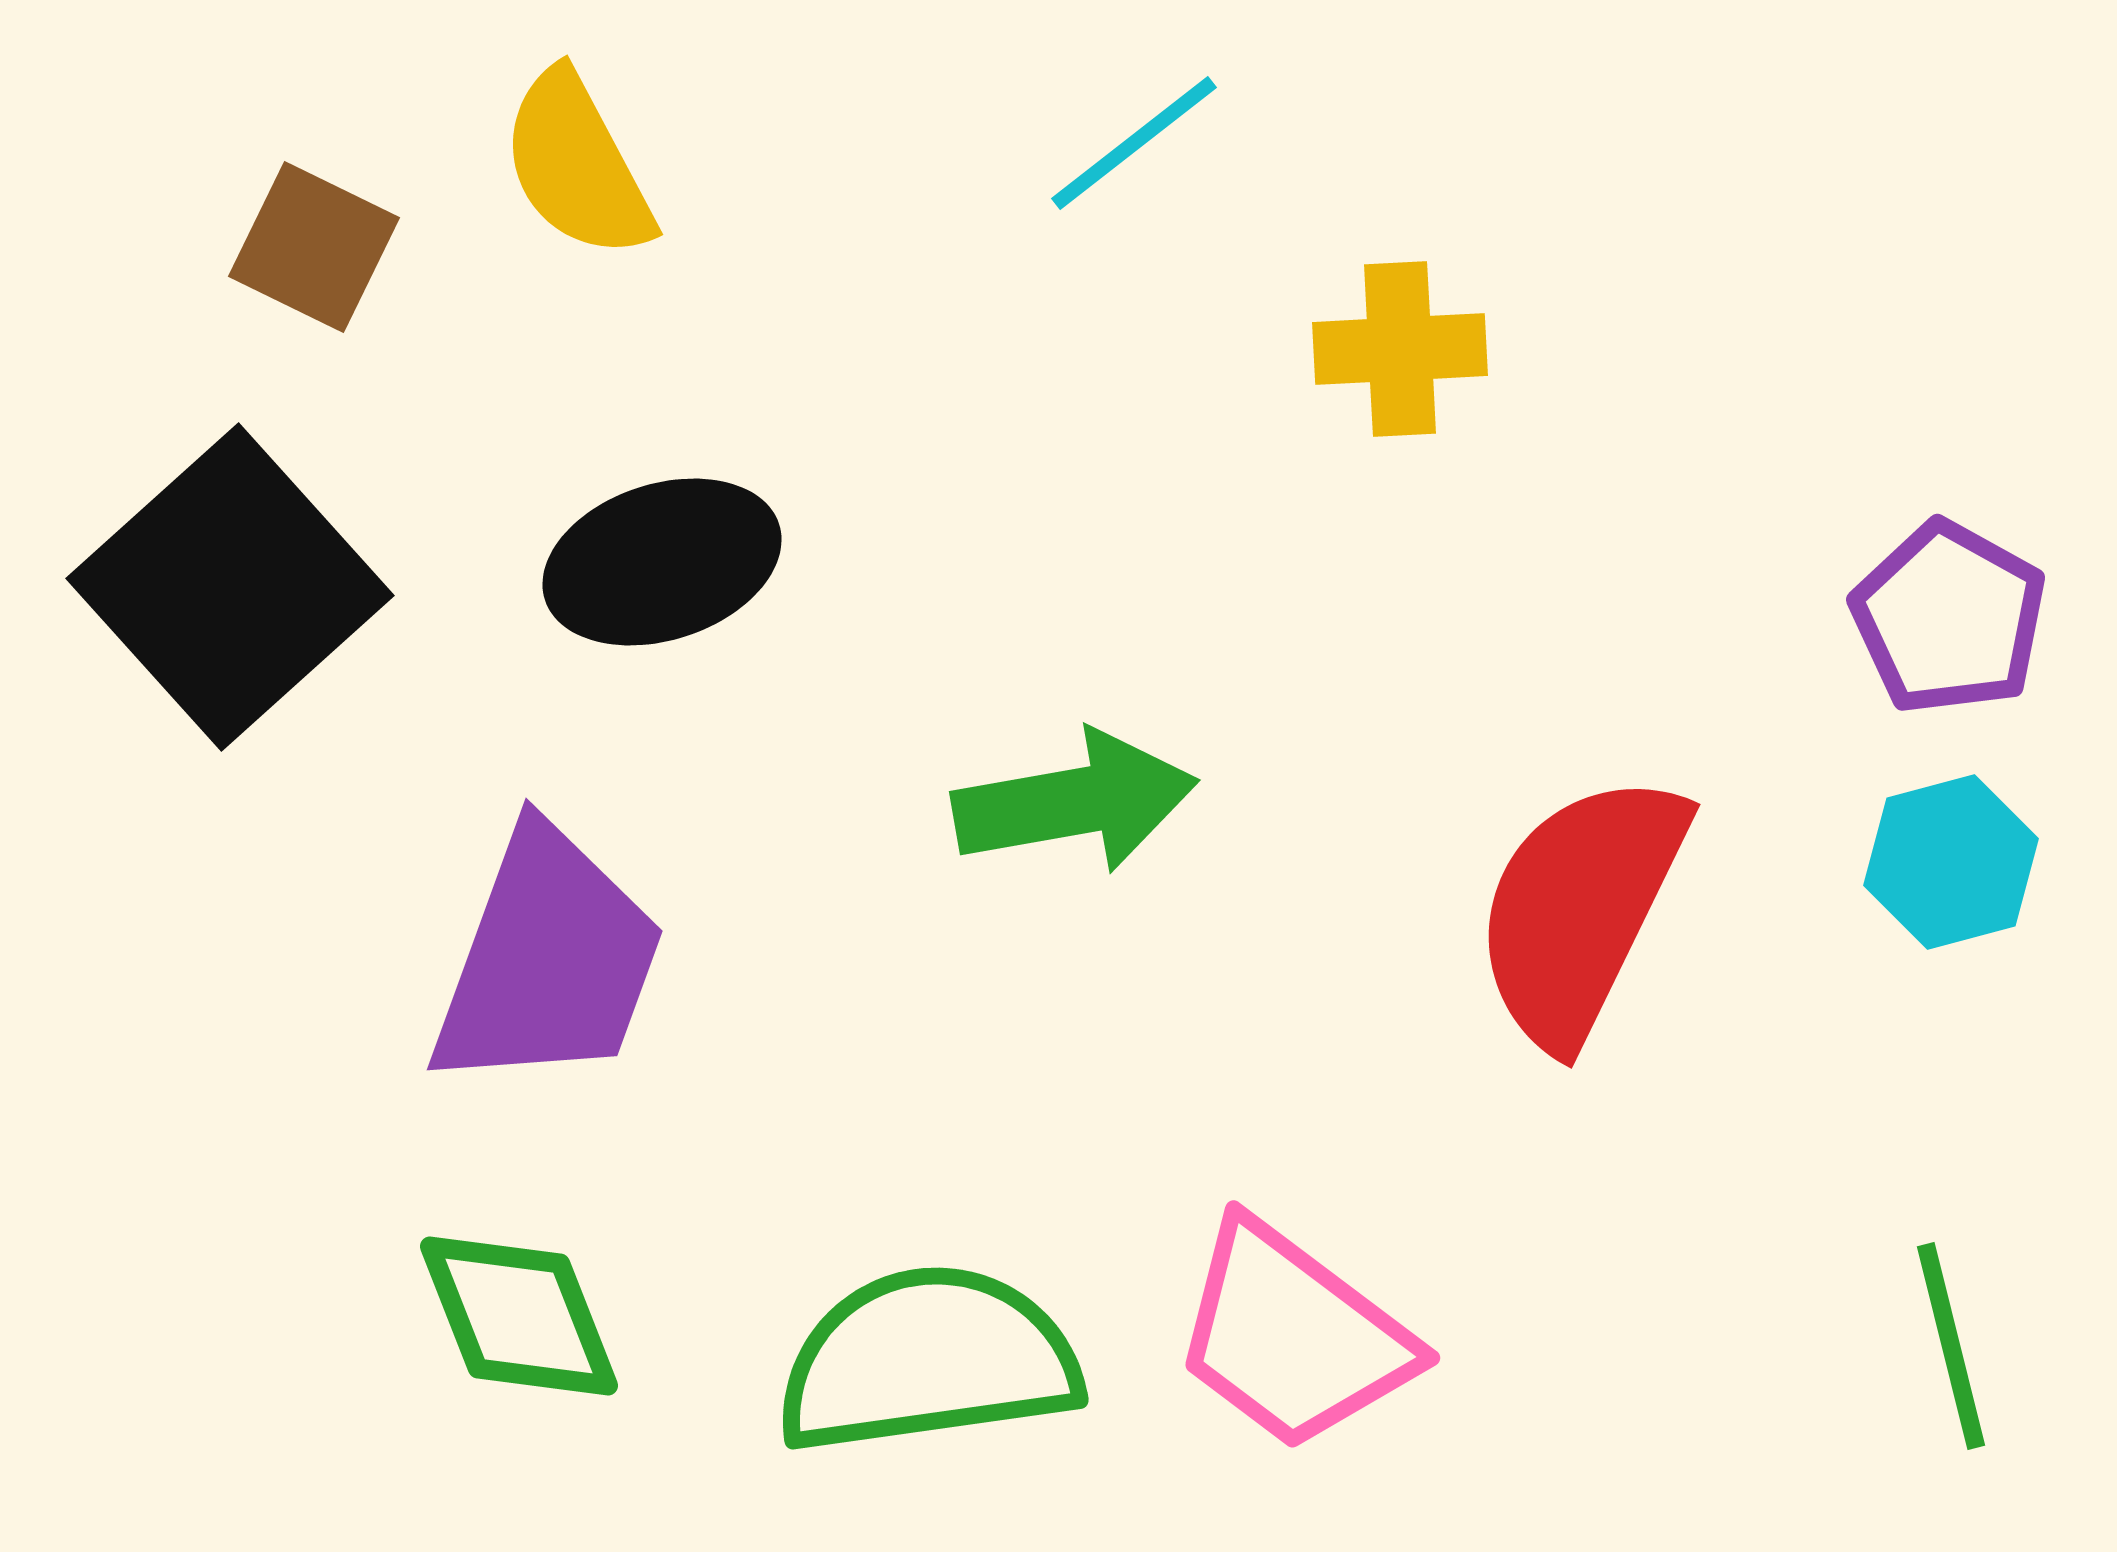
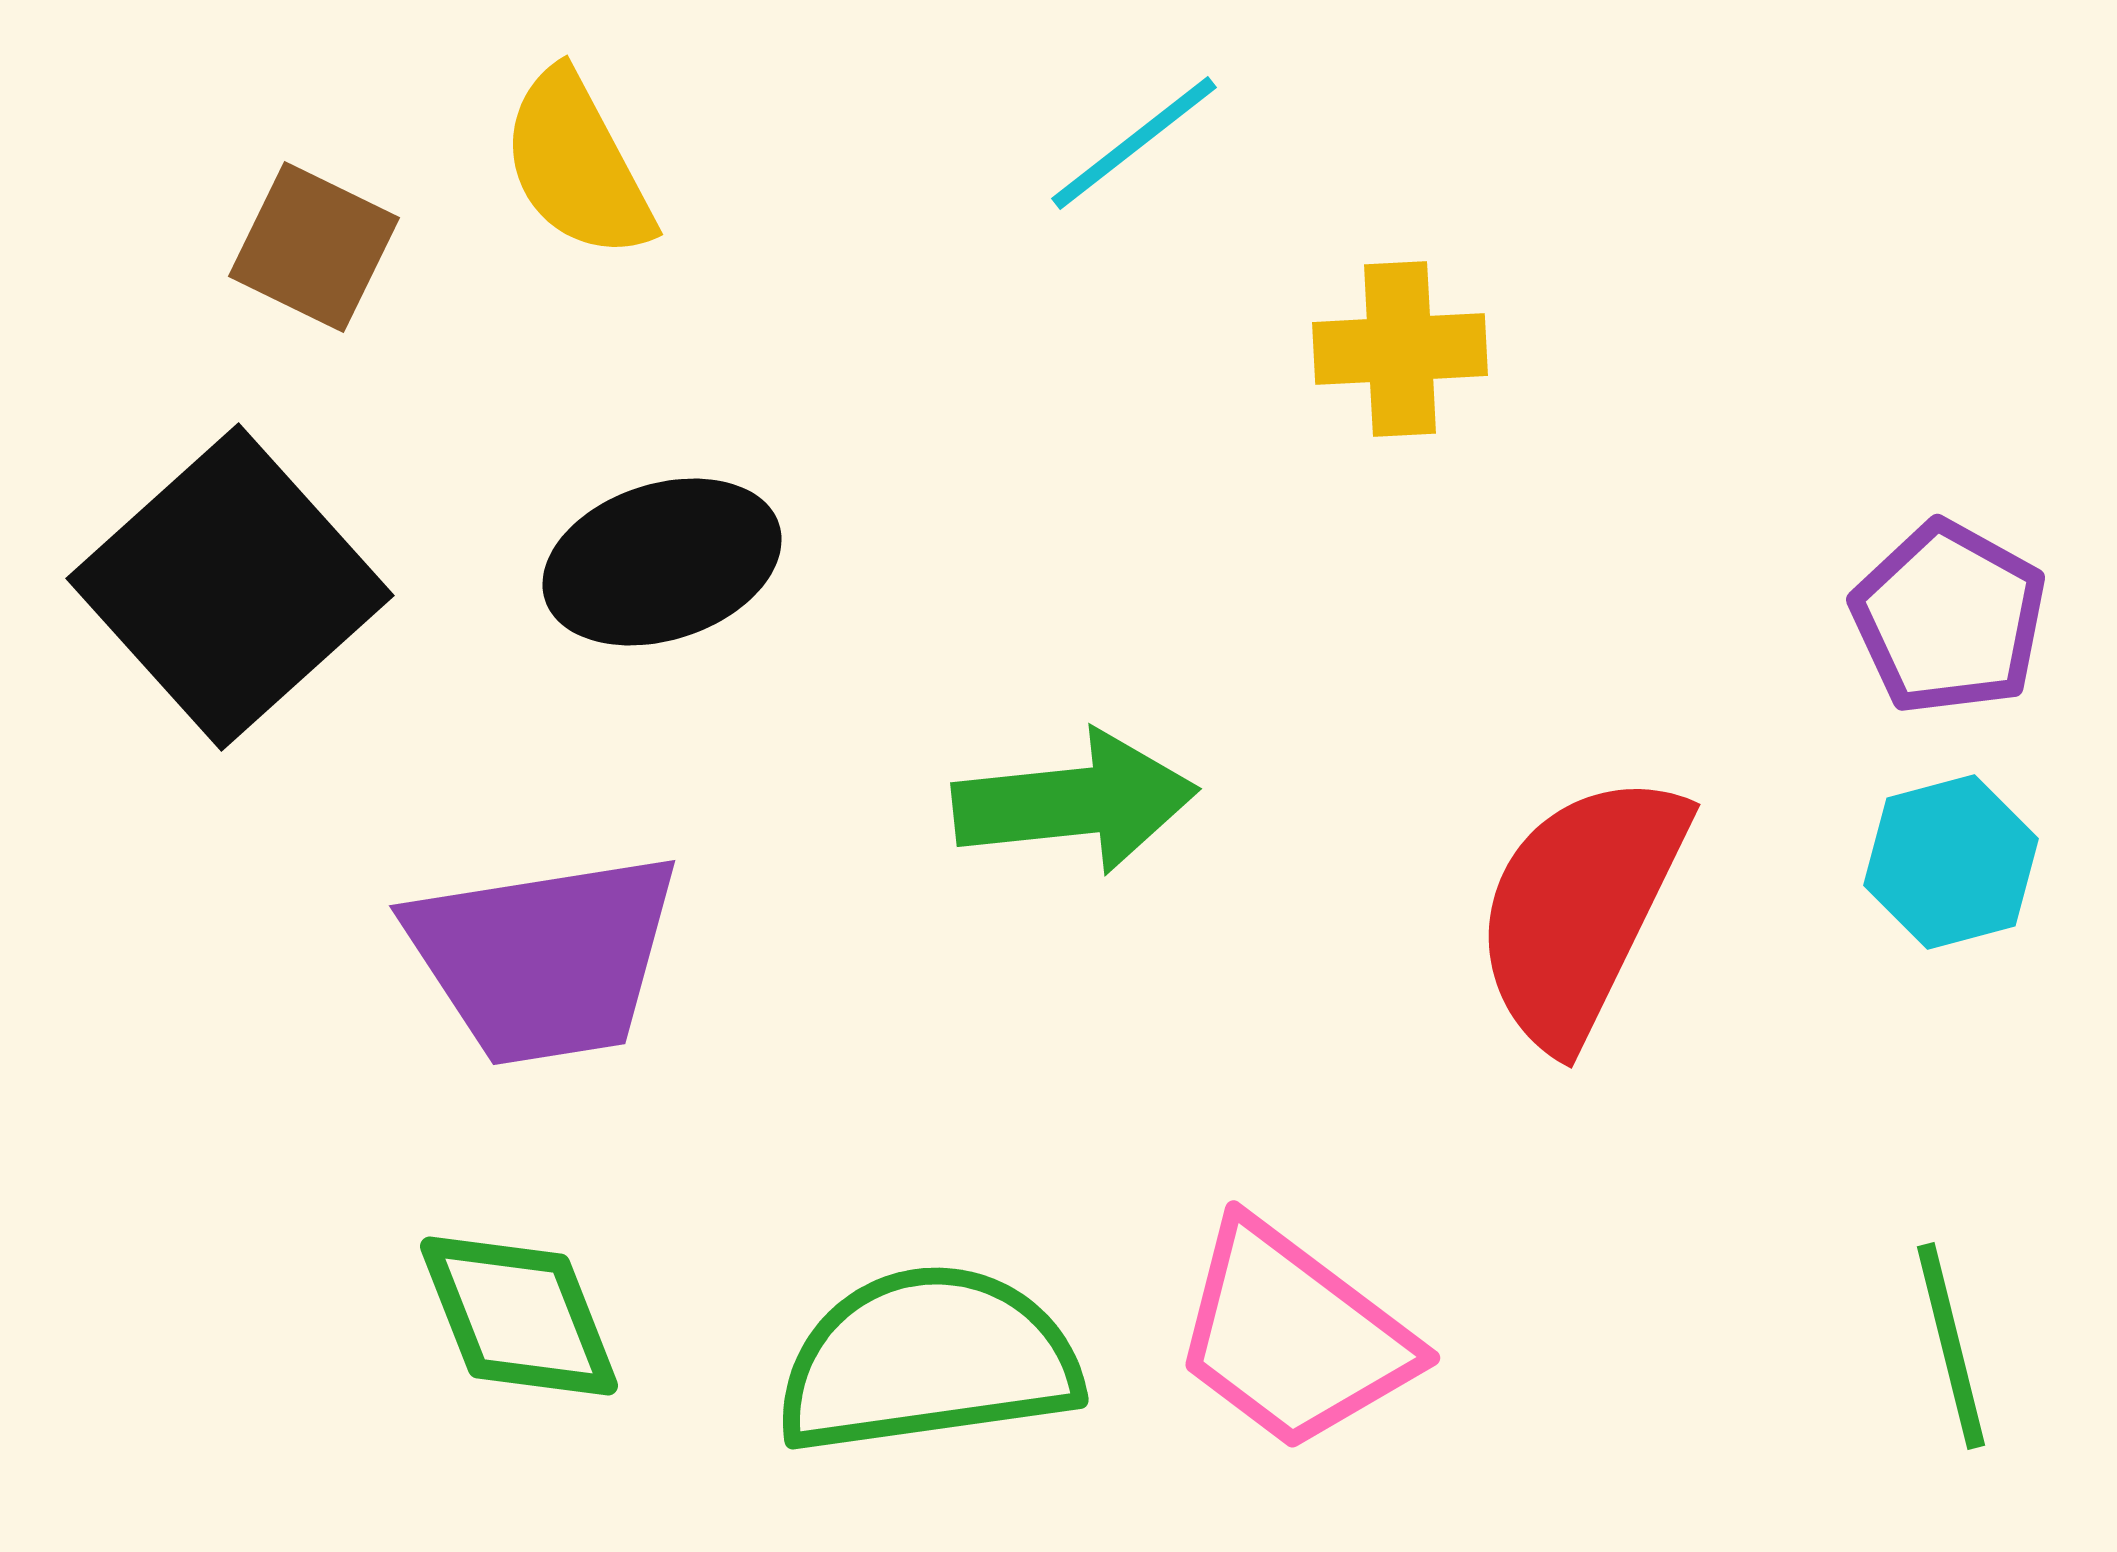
green arrow: rotated 4 degrees clockwise
purple trapezoid: moved 4 px left, 2 px up; rotated 61 degrees clockwise
